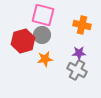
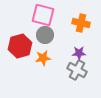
orange cross: moved 1 px left, 2 px up
gray circle: moved 3 px right
red hexagon: moved 3 px left, 5 px down
orange star: moved 2 px left, 1 px up
